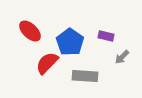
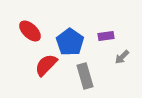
purple rectangle: rotated 21 degrees counterclockwise
red semicircle: moved 1 px left, 2 px down
gray rectangle: rotated 70 degrees clockwise
